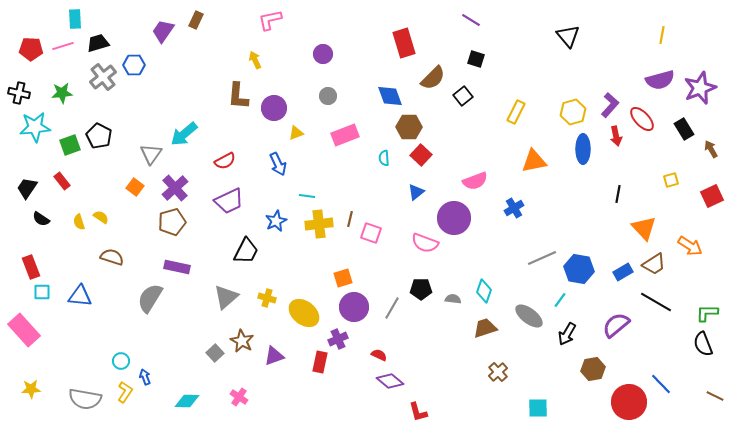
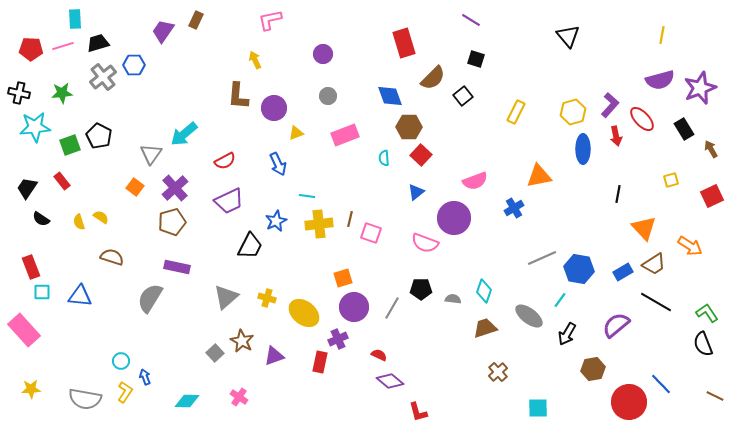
orange triangle at (534, 161): moved 5 px right, 15 px down
black trapezoid at (246, 251): moved 4 px right, 5 px up
green L-shape at (707, 313): rotated 55 degrees clockwise
